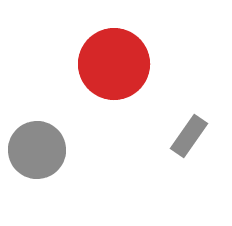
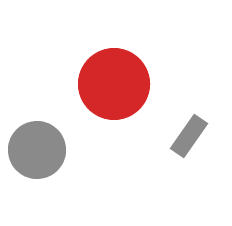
red circle: moved 20 px down
